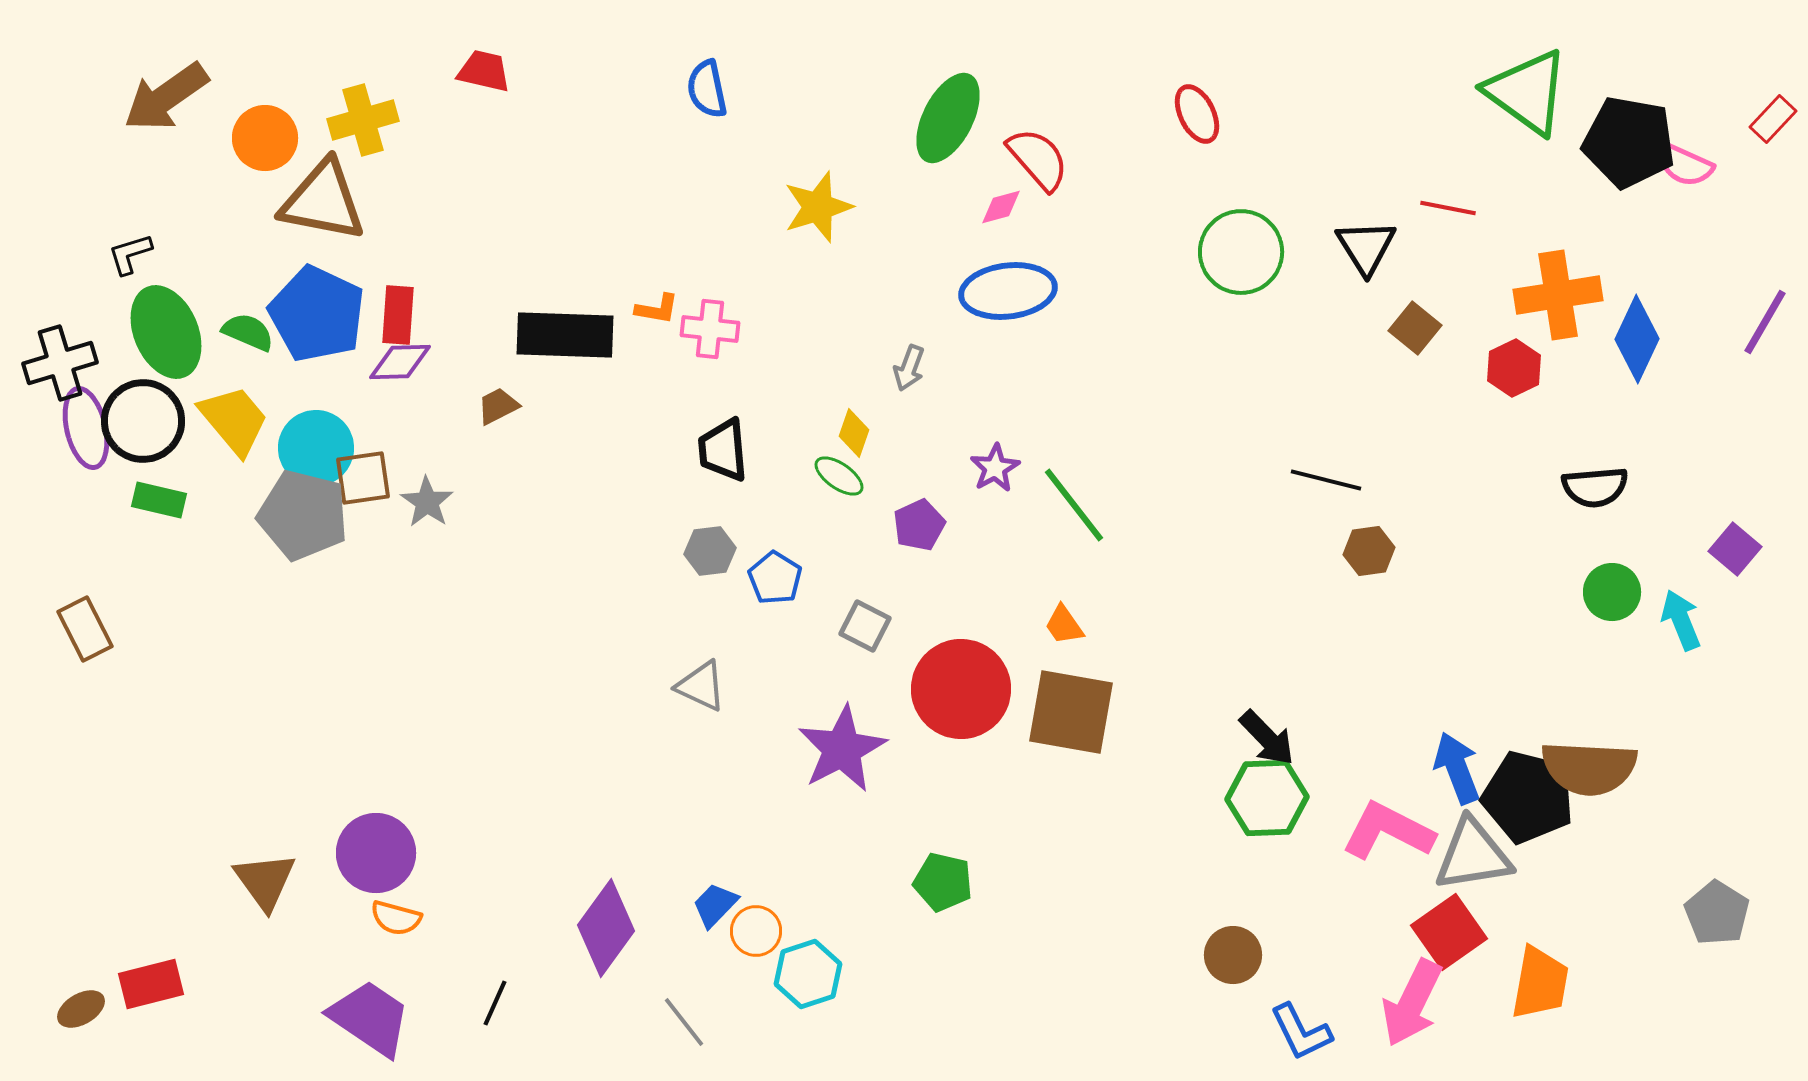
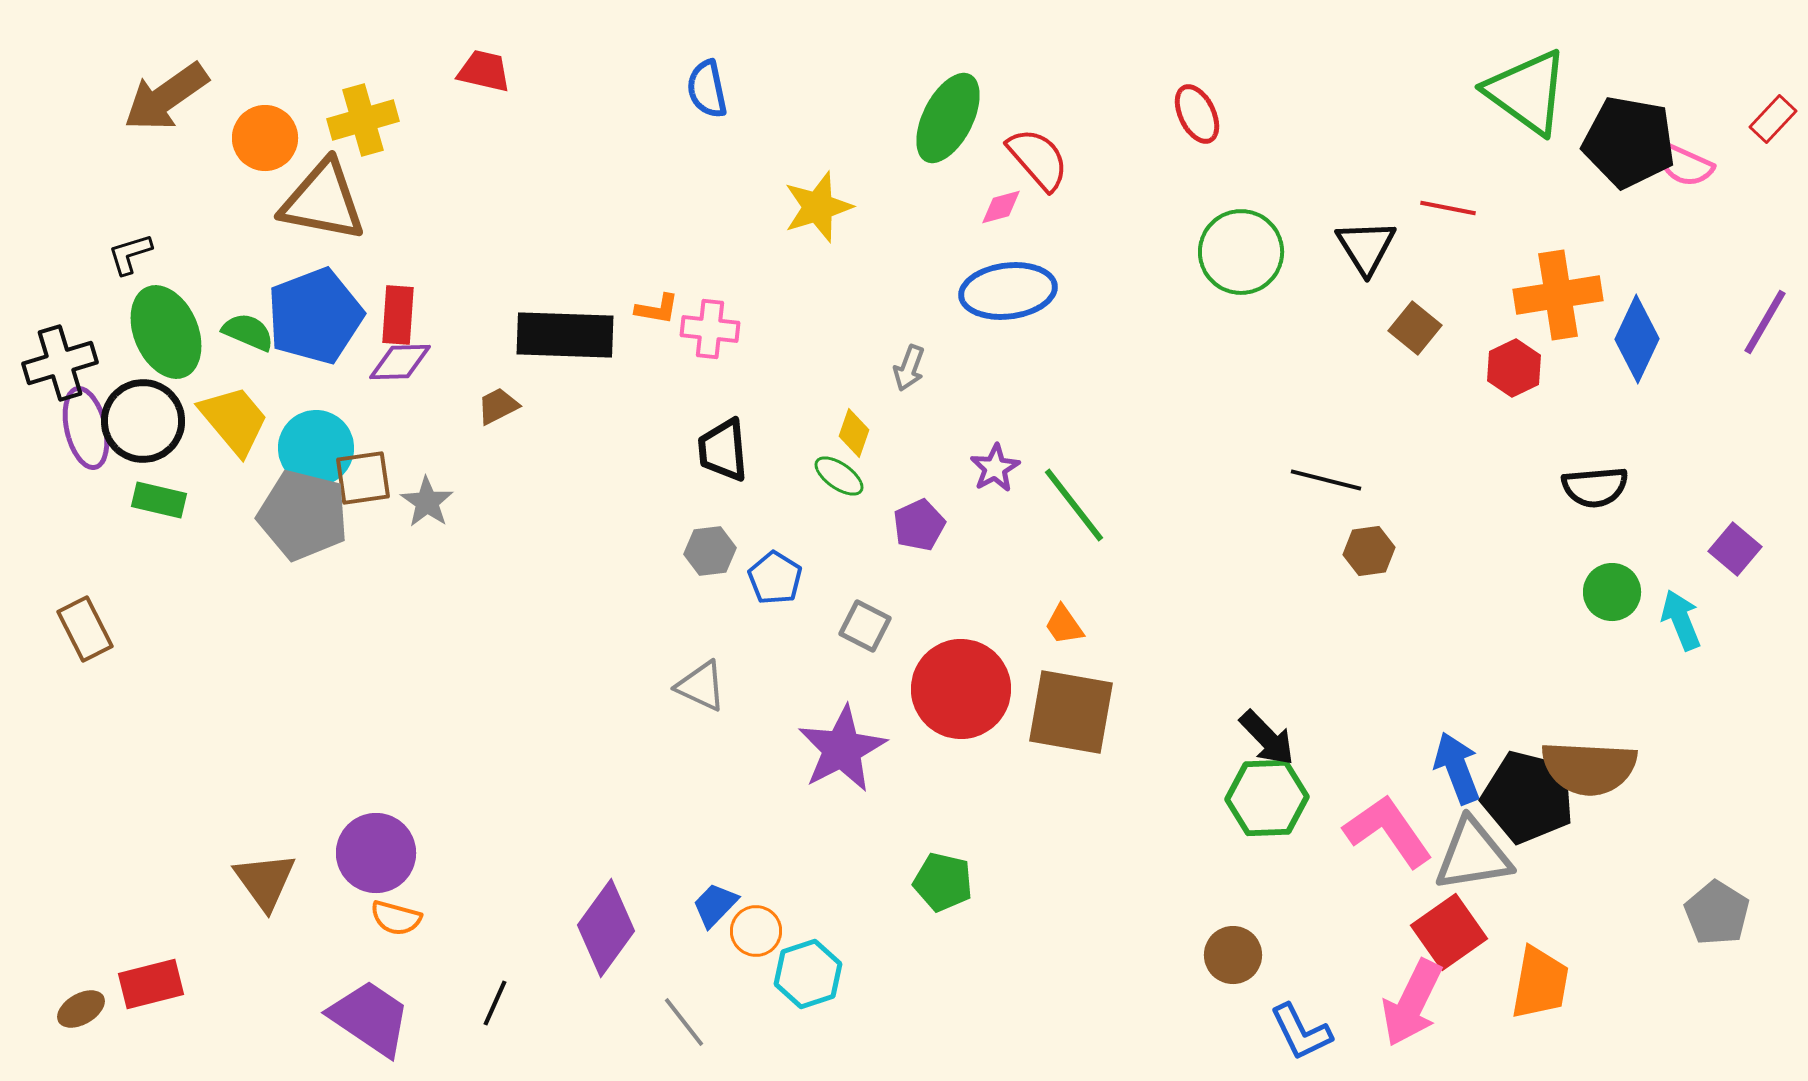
blue pentagon at (317, 314): moved 2 px left, 2 px down; rotated 26 degrees clockwise
pink L-shape at (1388, 831): rotated 28 degrees clockwise
